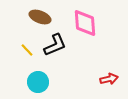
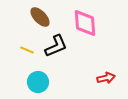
brown ellipse: rotated 25 degrees clockwise
black L-shape: moved 1 px right, 1 px down
yellow line: rotated 24 degrees counterclockwise
red arrow: moved 3 px left, 1 px up
